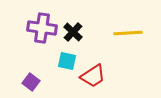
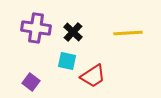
purple cross: moved 6 px left
